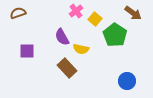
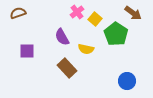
pink cross: moved 1 px right, 1 px down
green pentagon: moved 1 px right, 1 px up
yellow semicircle: moved 5 px right
